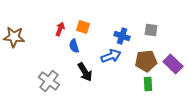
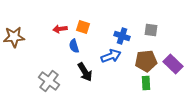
red arrow: rotated 120 degrees counterclockwise
brown star: rotated 10 degrees counterclockwise
green rectangle: moved 2 px left, 1 px up
